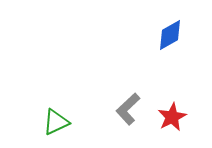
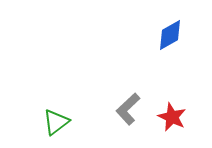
red star: rotated 20 degrees counterclockwise
green triangle: rotated 12 degrees counterclockwise
